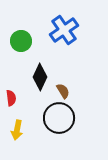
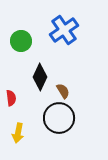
yellow arrow: moved 1 px right, 3 px down
